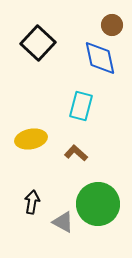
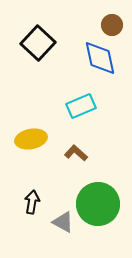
cyan rectangle: rotated 52 degrees clockwise
